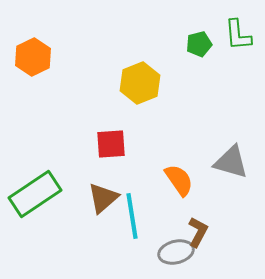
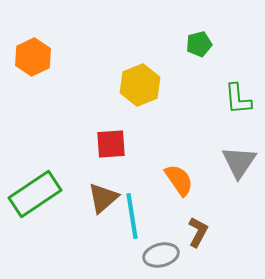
green L-shape: moved 64 px down
yellow hexagon: moved 2 px down
gray triangle: moved 8 px right; rotated 48 degrees clockwise
gray ellipse: moved 15 px left, 3 px down
